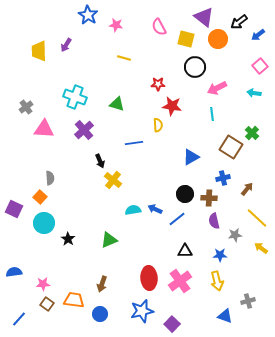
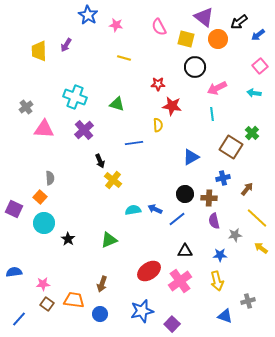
red ellipse at (149, 278): moved 7 px up; rotated 60 degrees clockwise
